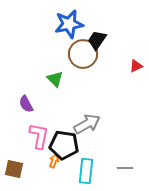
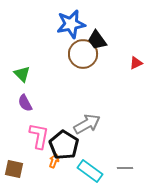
blue star: moved 2 px right
black trapezoid: rotated 70 degrees counterclockwise
red triangle: moved 3 px up
green triangle: moved 33 px left, 5 px up
purple semicircle: moved 1 px left, 1 px up
black pentagon: rotated 24 degrees clockwise
cyan rectangle: moved 4 px right; rotated 60 degrees counterclockwise
